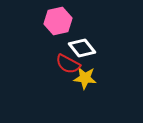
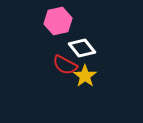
red semicircle: moved 3 px left, 1 px down
yellow star: moved 2 px up; rotated 30 degrees clockwise
